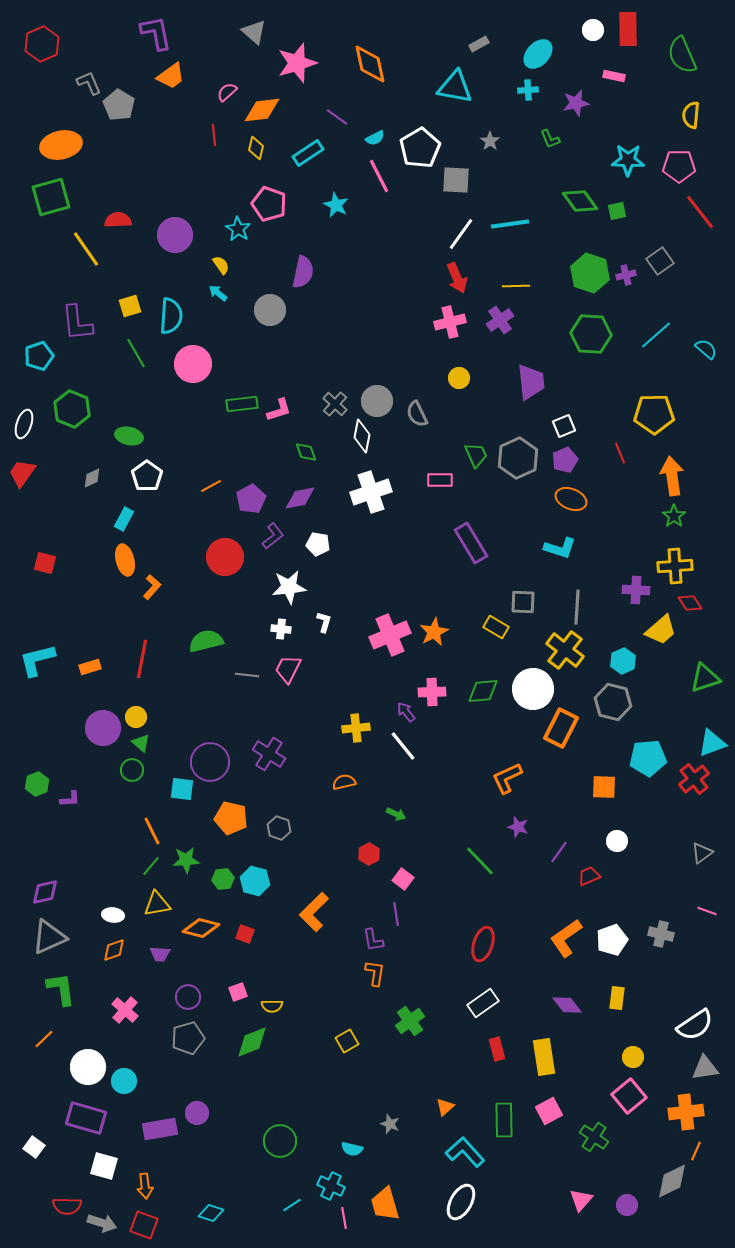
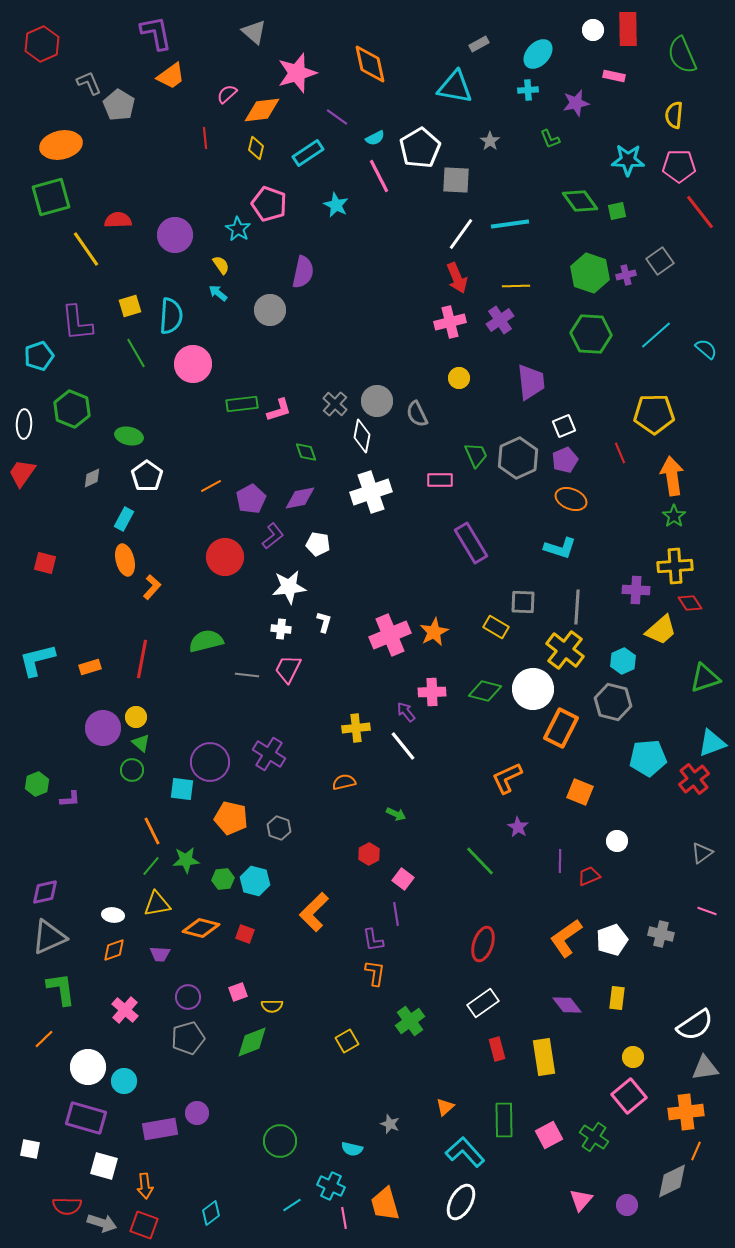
pink star at (297, 63): moved 10 px down
pink semicircle at (227, 92): moved 2 px down
yellow semicircle at (691, 115): moved 17 px left
red line at (214, 135): moved 9 px left, 3 px down
white ellipse at (24, 424): rotated 16 degrees counterclockwise
green diamond at (483, 691): moved 2 px right; rotated 20 degrees clockwise
orange square at (604, 787): moved 24 px left, 5 px down; rotated 20 degrees clockwise
purple star at (518, 827): rotated 15 degrees clockwise
purple line at (559, 852): moved 1 px right, 9 px down; rotated 35 degrees counterclockwise
pink square at (549, 1111): moved 24 px down
white square at (34, 1147): moved 4 px left, 2 px down; rotated 25 degrees counterclockwise
cyan diamond at (211, 1213): rotated 55 degrees counterclockwise
